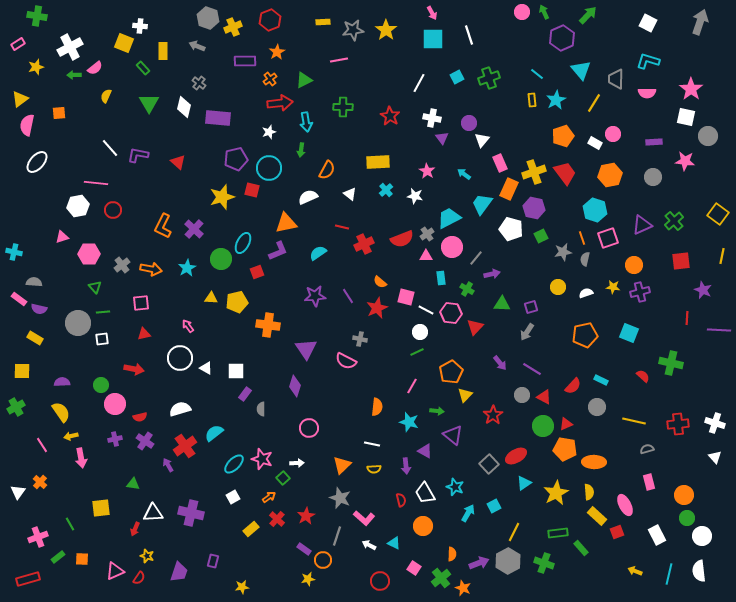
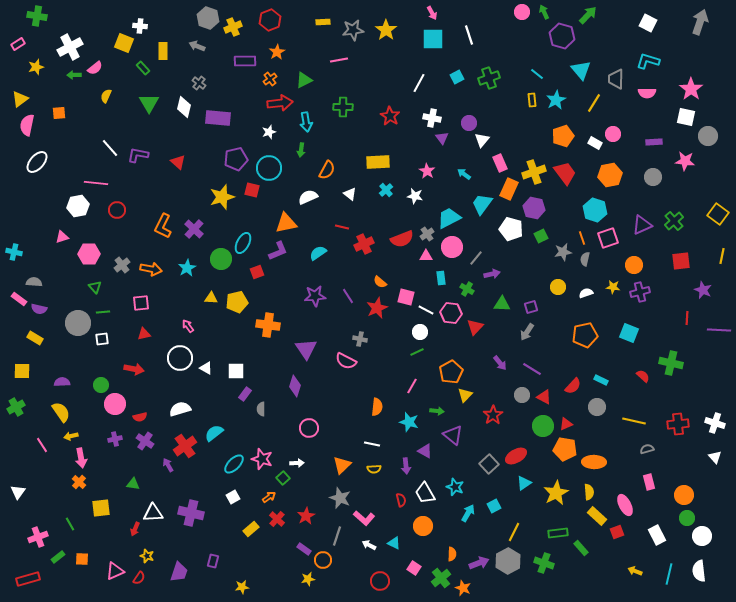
purple hexagon at (562, 38): moved 2 px up; rotated 20 degrees counterclockwise
red circle at (113, 210): moved 4 px right
orange cross at (40, 482): moved 39 px right
